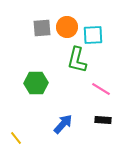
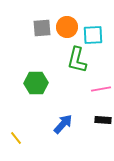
pink line: rotated 42 degrees counterclockwise
